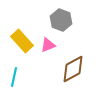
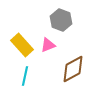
yellow rectangle: moved 4 px down
cyan line: moved 11 px right, 1 px up
